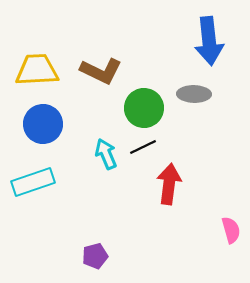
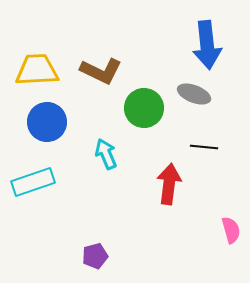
blue arrow: moved 2 px left, 4 px down
gray ellipse: rotated 20 degrees clockwise
blue circle: moved 4 px right, 2 px up
black line: moved 61 px right; rotated 32 degrees clockwise
